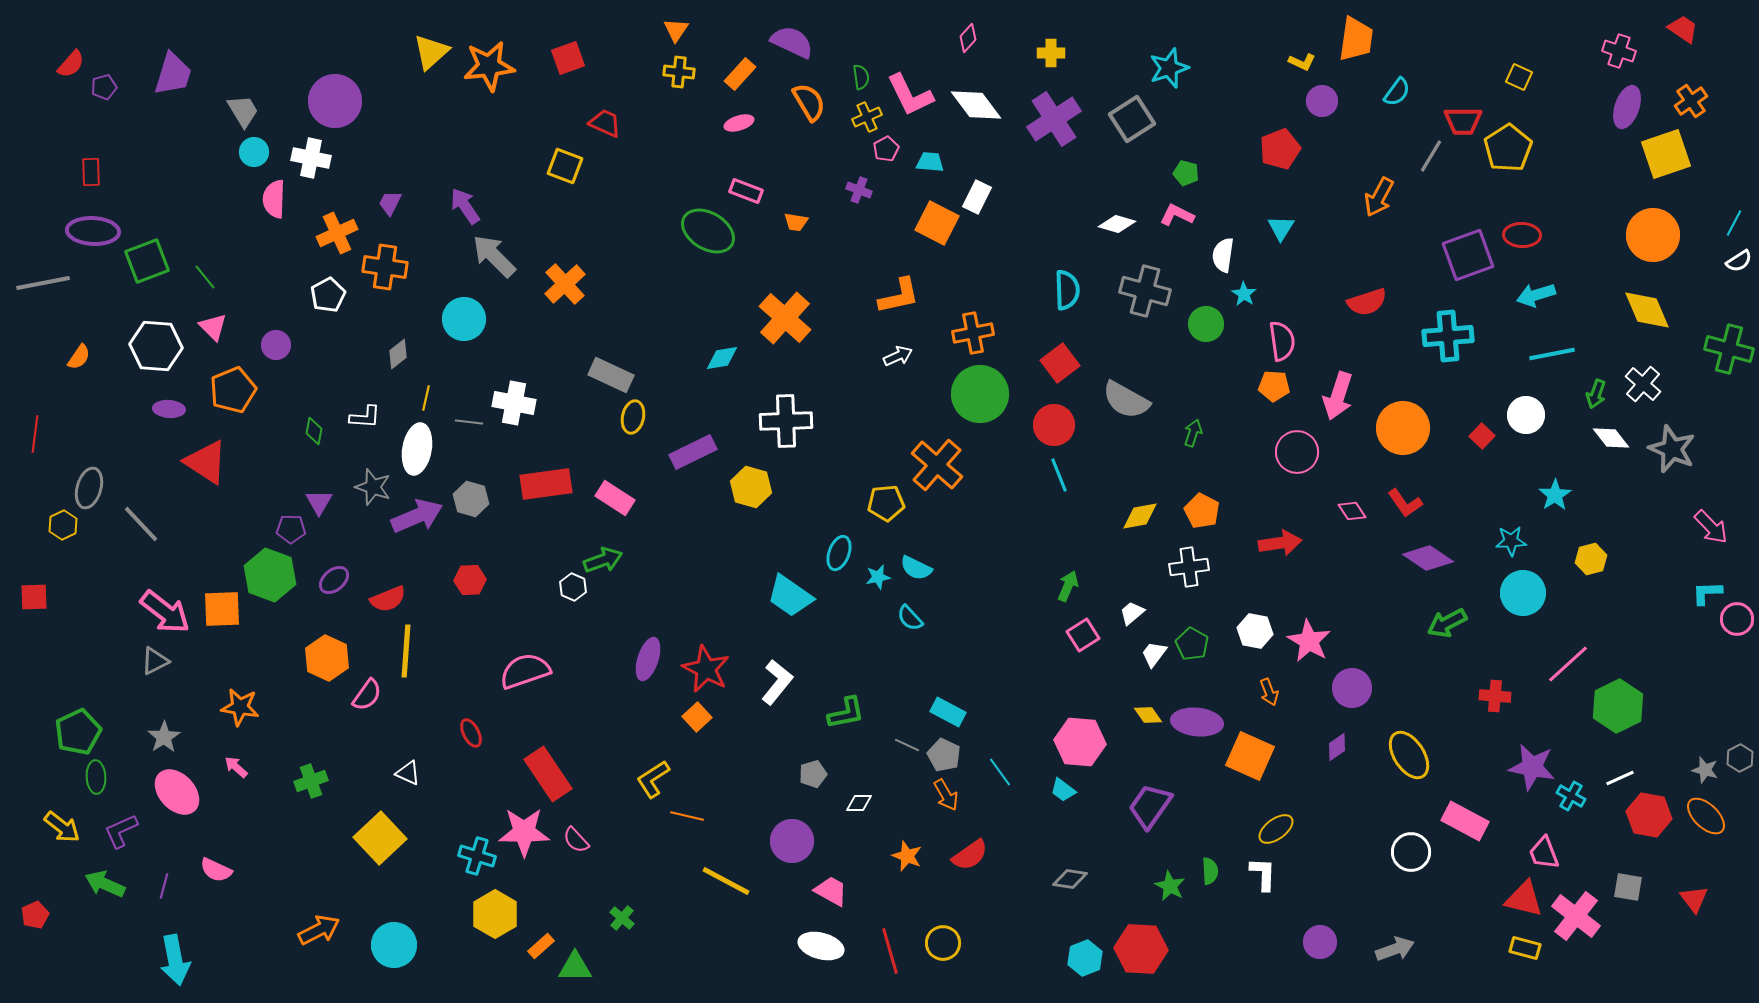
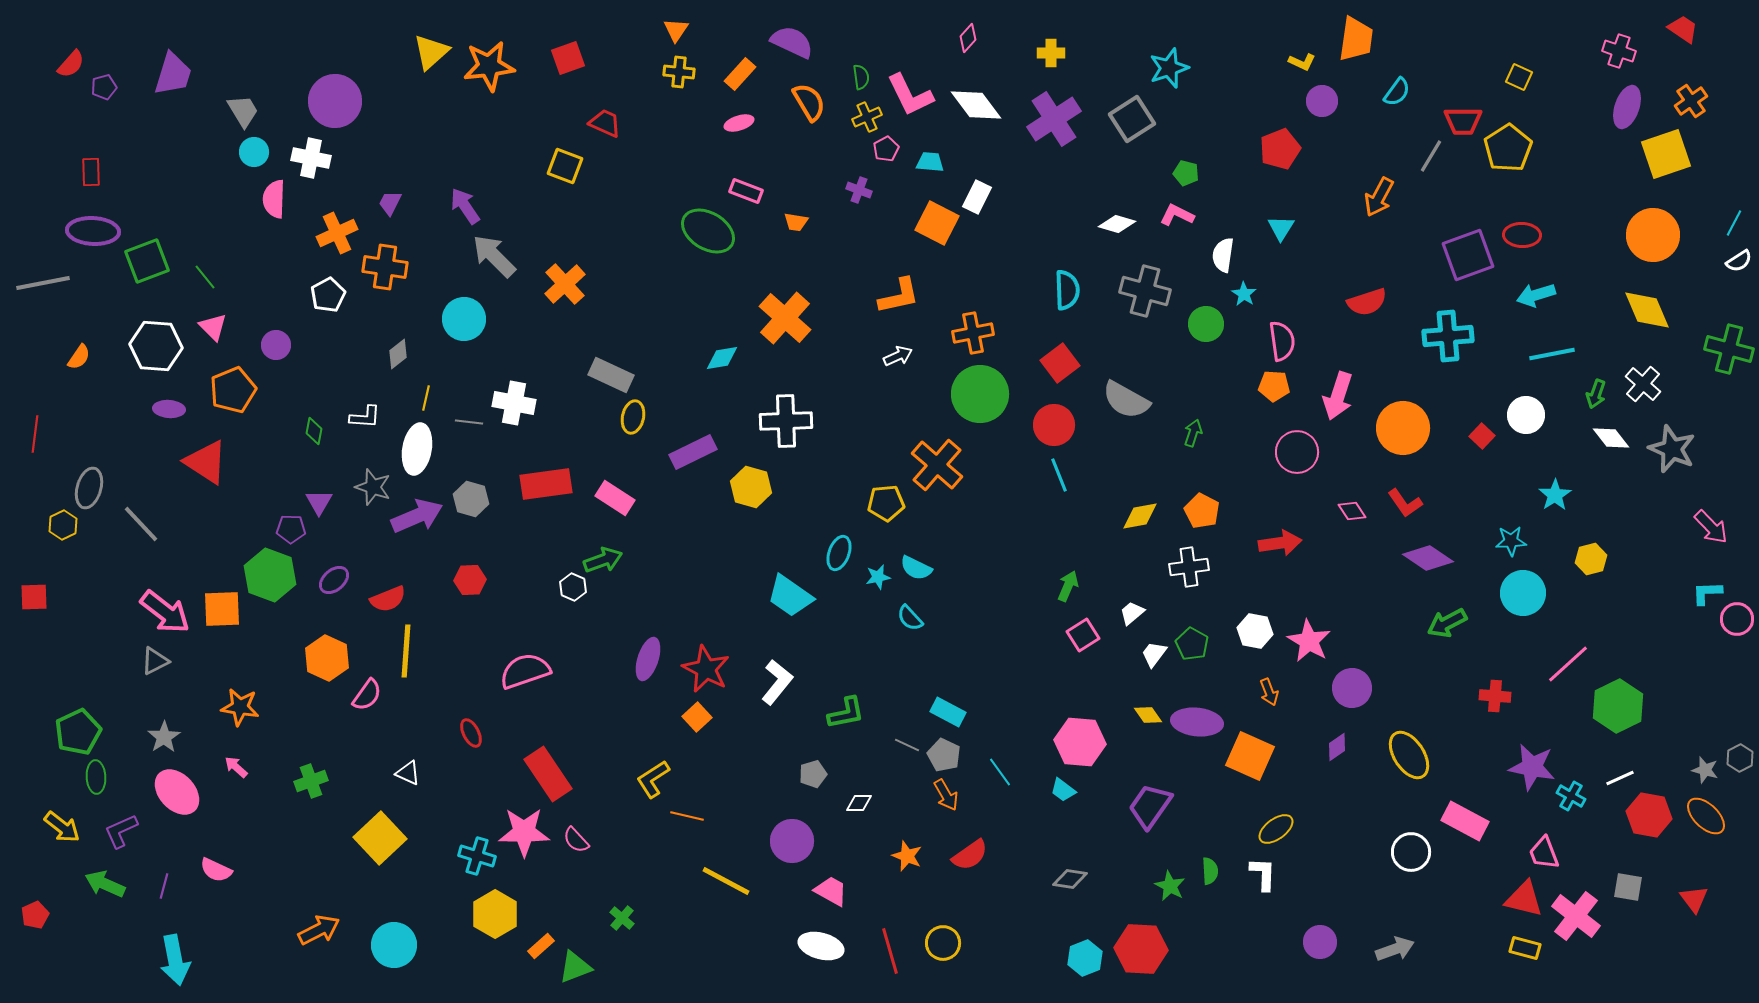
green triangle at (575, 967): rotated 21 degrees counterclockwise
